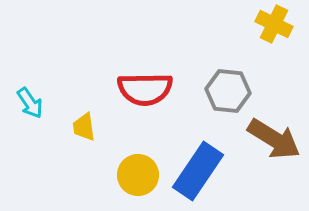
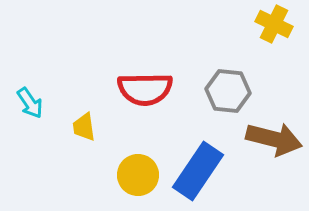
brown arrow: rotated 18 degrees counterclockwise
